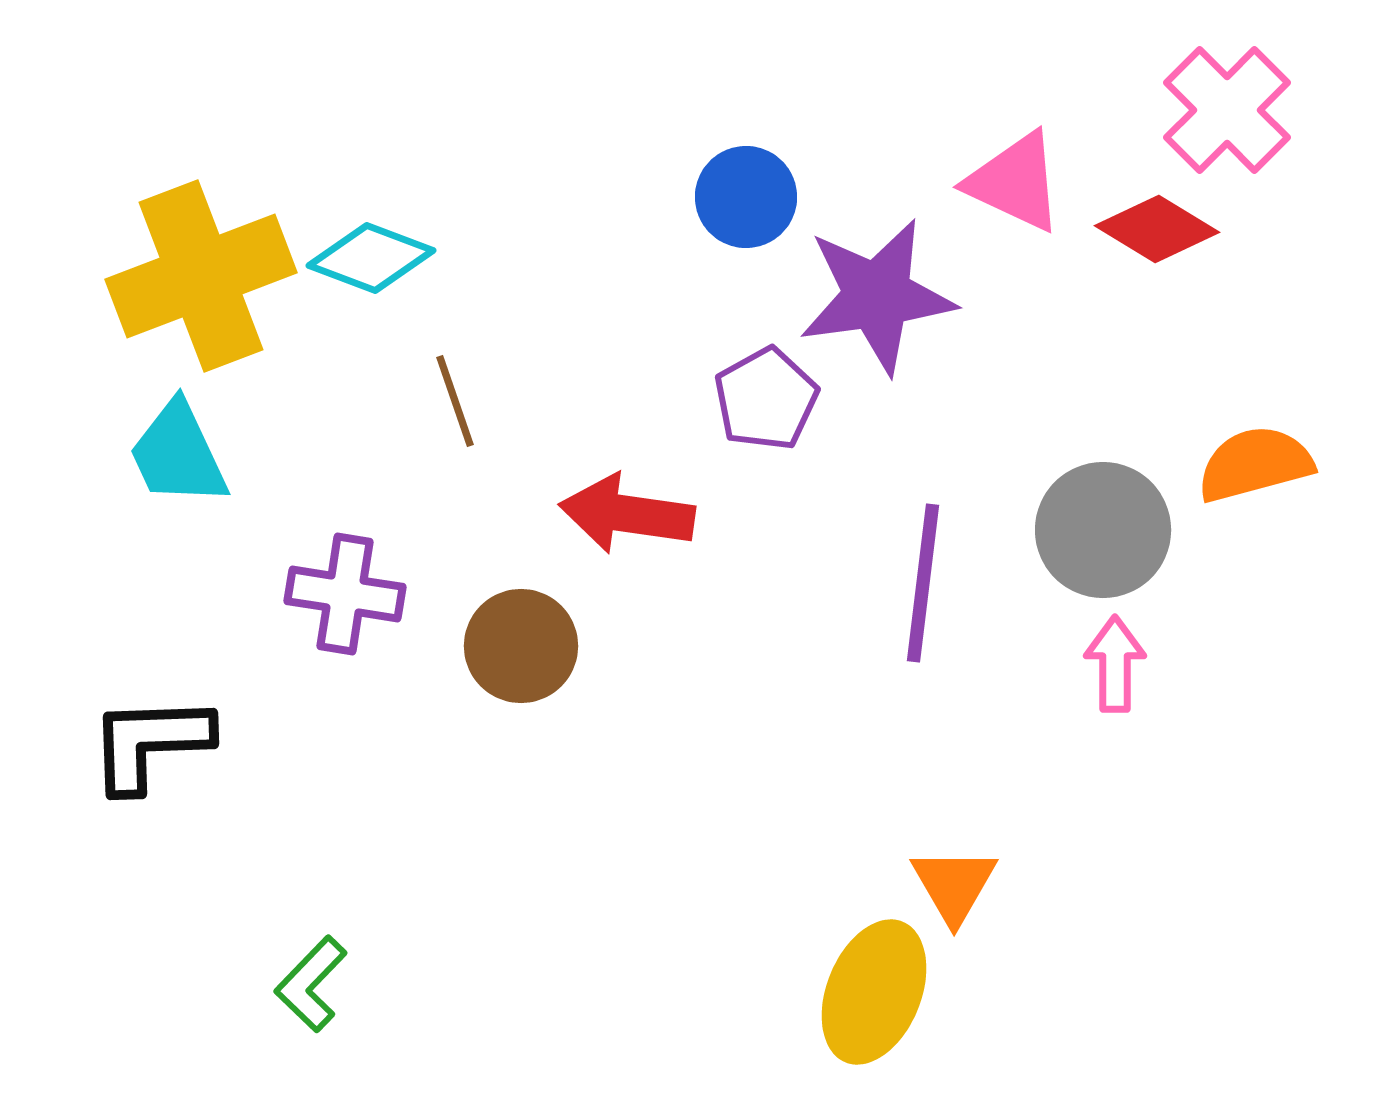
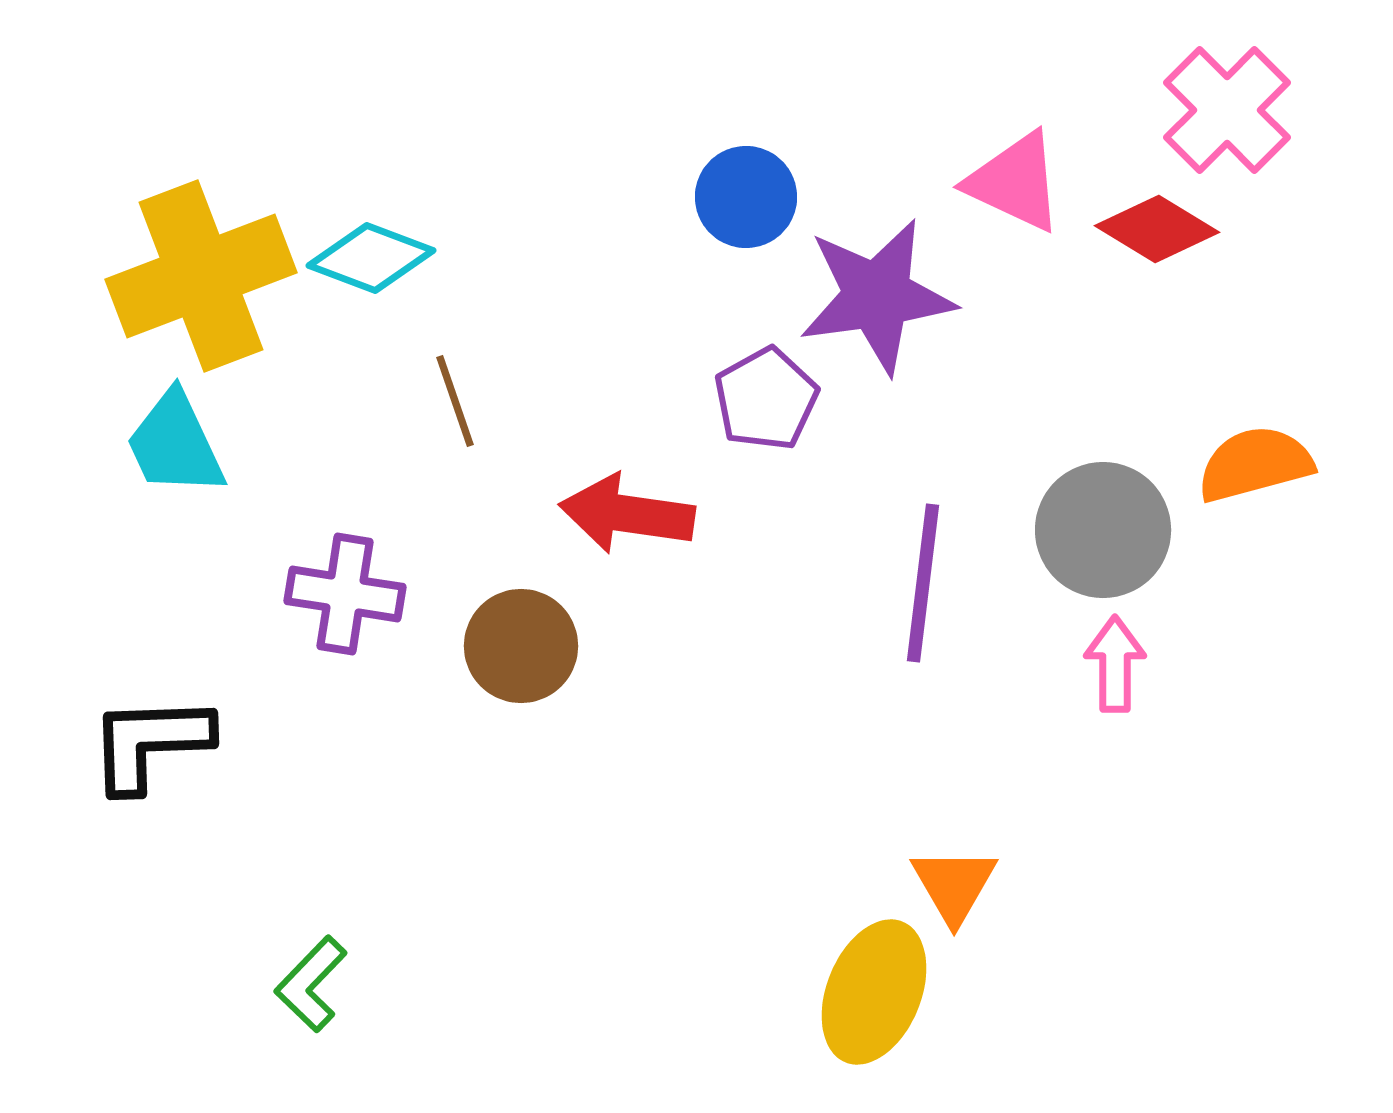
cyan trapezoid: moved 3 px left, 10 px up
